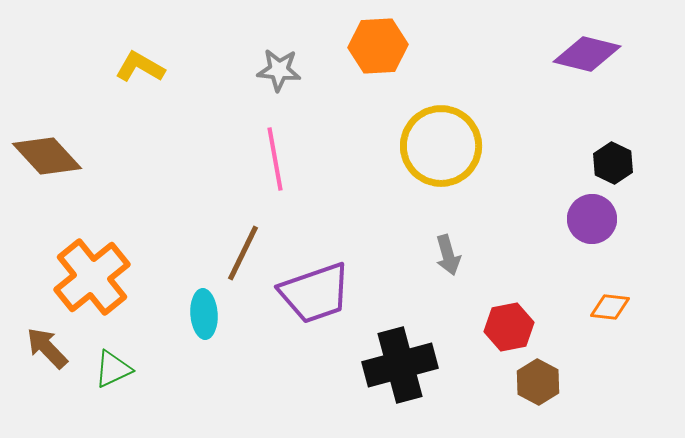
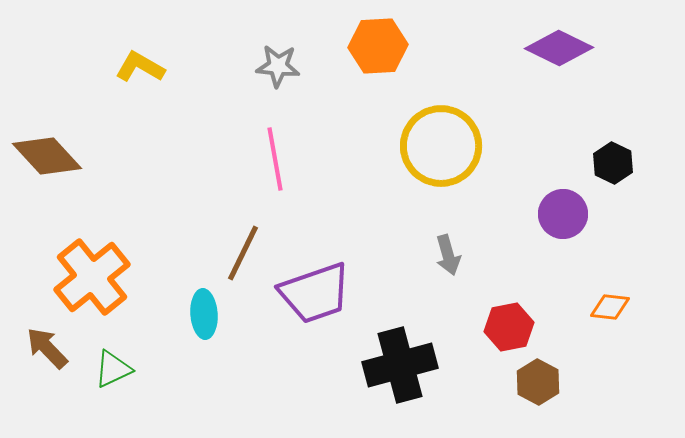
purple diamond: moved 28 px left, 6 px up; rotated 12 degrees clockwise
gray star: moved 1 px left, 4 px up
purple circle: moved 29 px left, 5 px up
